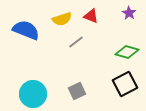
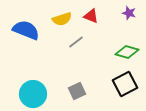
purple star: rotated 16 degrees counterclockwise
